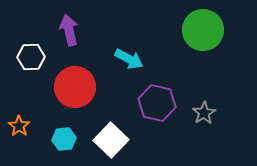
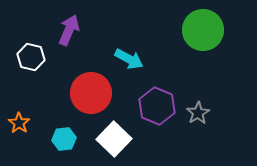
purple arrow: rotated 36 degrees clockwise
white hexagon: rotated 16 degrees clockwise
red circle: moved 16 px right, 6 px down
purple hexagon: moved 3 px down; rotated 9 degrees clockwise
gray star: moved 6 px left
orange star: moved 3 px up
white square: moved 3 px right, 1 px up
